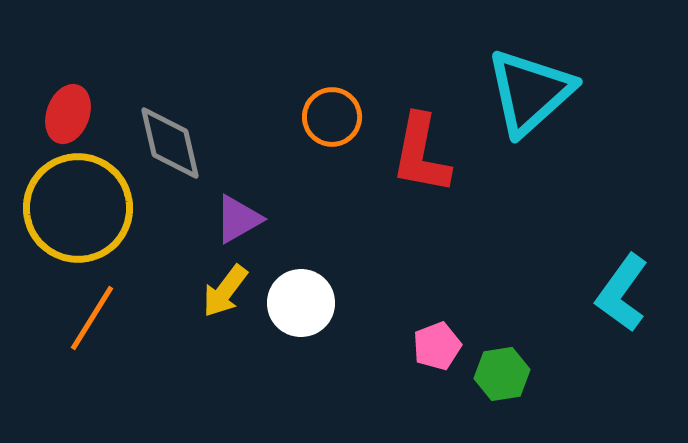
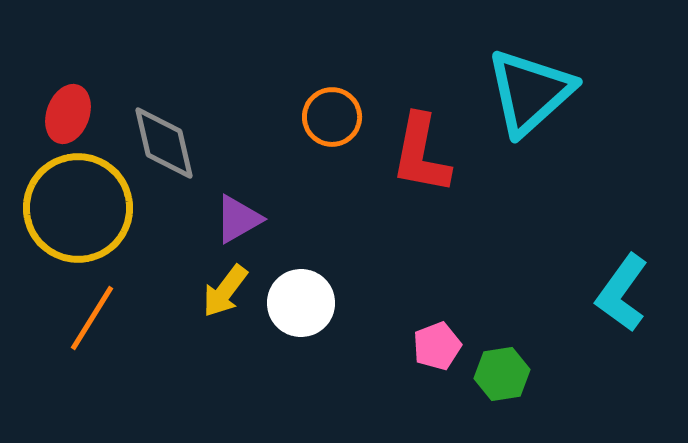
gray diamond: moved 6 px left
